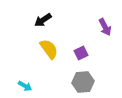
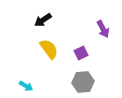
purple arrow: moved 2 px left, 2 px down
cyan arrow: moved 1 px right
